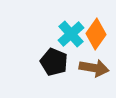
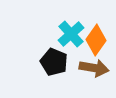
orange diamond: moved 6 px down
